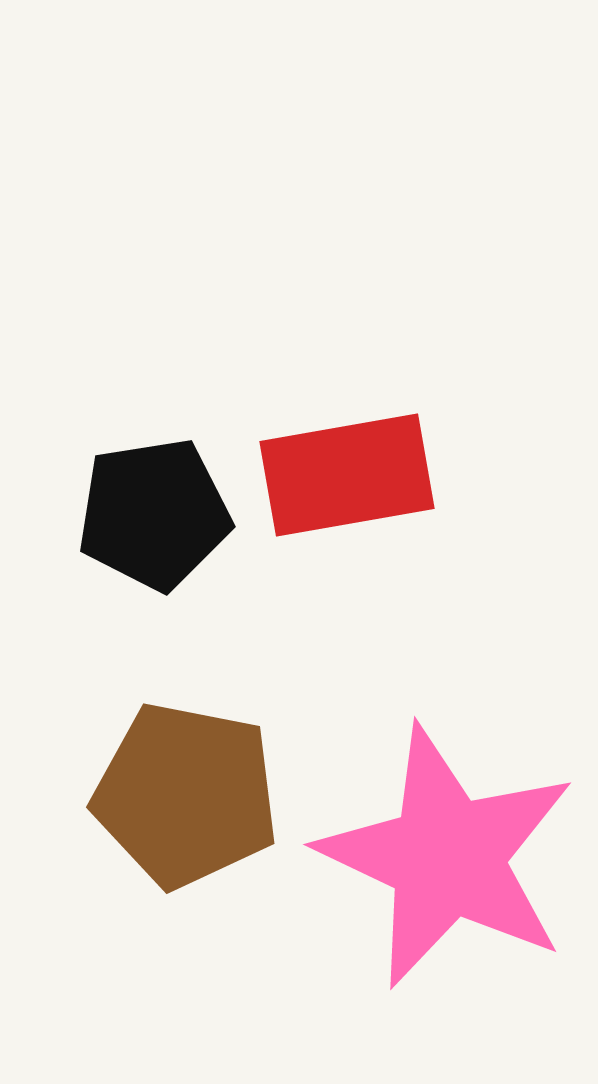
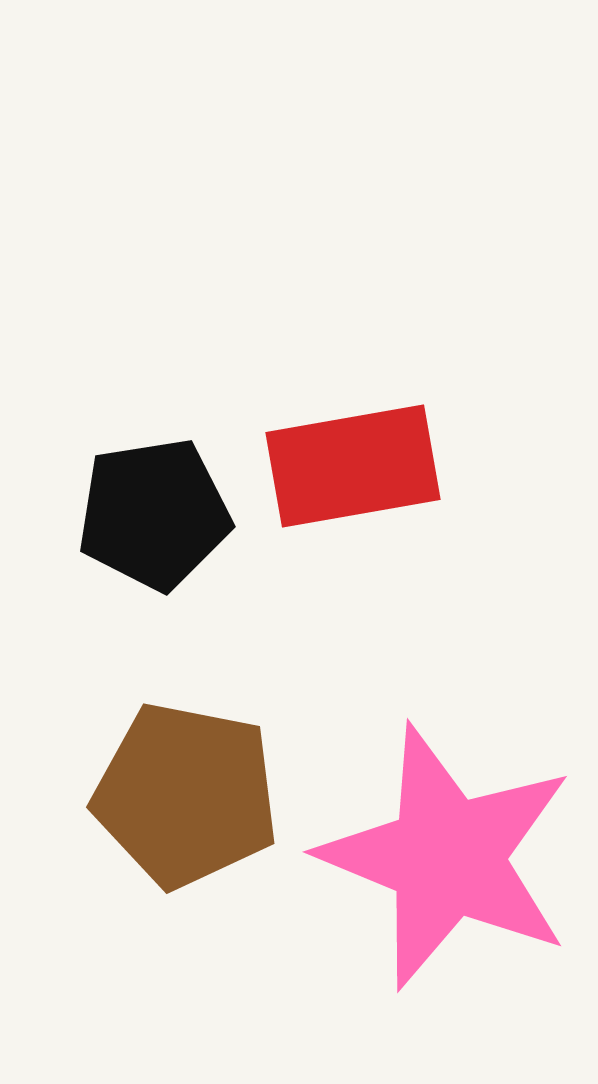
red rectangle: moved 6 px right, 9 px up
pink star: rotated 3 degrees counterclockwise
